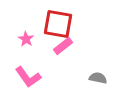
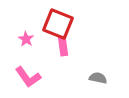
red square: rotated 12 degrees clockwise
pink rectangle: rotated 60 degrees counterclockwise
